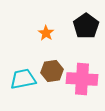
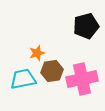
black pentagon: rotated 20 degrees clockwise
orange star: moved 9 px left, 20 px down; rotated 21 degrees clockwise
pink cross: rotated 16 degrees counterclockwise
